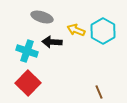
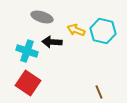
cyan hexagon: rotated 15 degrees counterclockwise
red square: rotated 10 degrees counterclockwise
